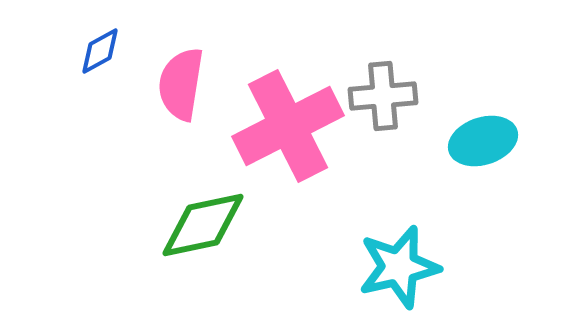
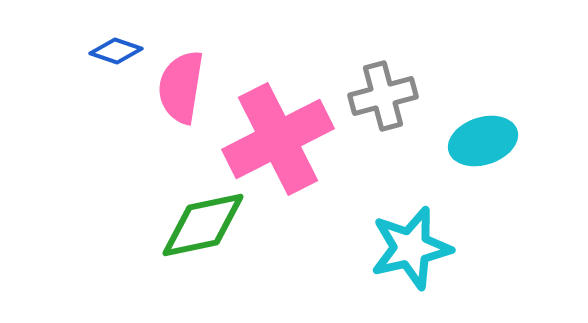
blue diamond: moved 16 px right; rotated 48 degrees clockwise
pink semicircle: moved 3 px down
gray cross: rotated 10 degrees counterclockwise
pink cross: moved 10 px left, 13 px down
cyan star: moved 12 px right, 19 px up
